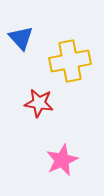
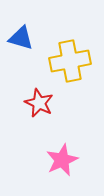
blue triangle: rotated 32 degrees counterclockwise
red star: rotated 16 degrees clockwise
